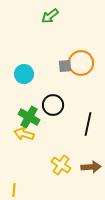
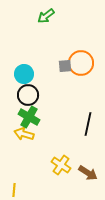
green arrow: moved 4 px left
black circle: moved 25 px left, 10 px up
brown arrow: moved 3 px left, 6 px down; rotated 36 degrees clockwise
